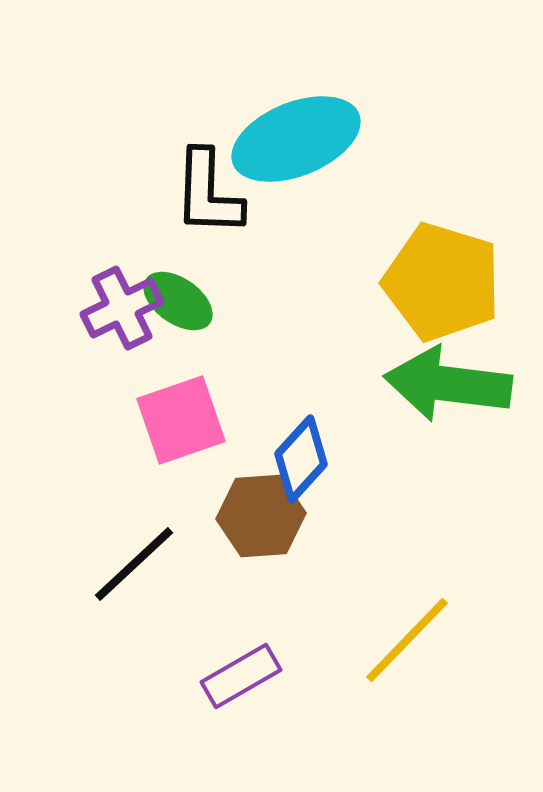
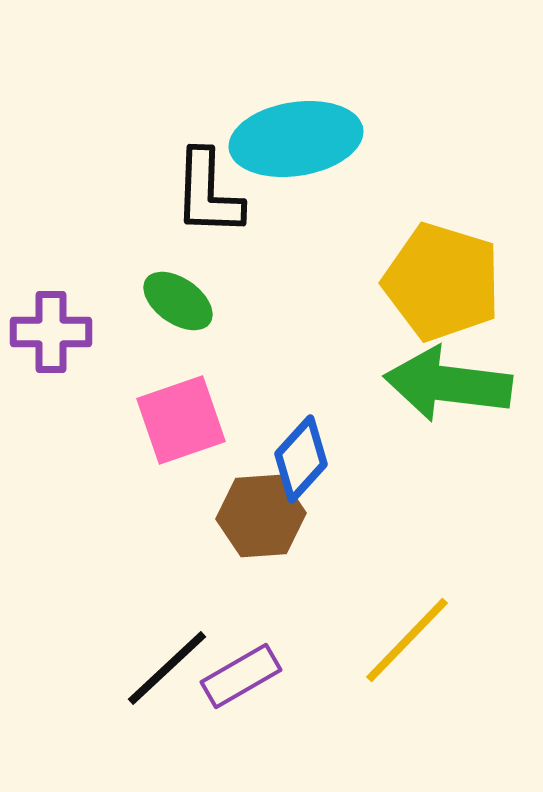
cyan ellipse: rotated 13 degrees clockwise
purple cross: moved 71 px left, 24 px down; rotated 26 degrees clockwise
black line: moved 33 px right, 104 px down
